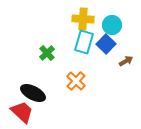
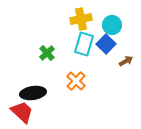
yellow cross: moved 2 px left; rotated 15 degrees counterclockwise
cyan rectangle: moved 2 px down
black ellipse: rotated 35 degrees counterclockwise
